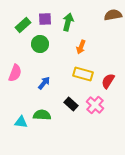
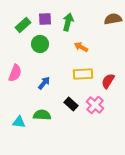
brown semicircle: moved 4 px down
orange arrow: rotated 96 degrees clockwise
yellow rectangle: rotated 18 degrees counterclockwise
cyan triangle: moved 2 px left
